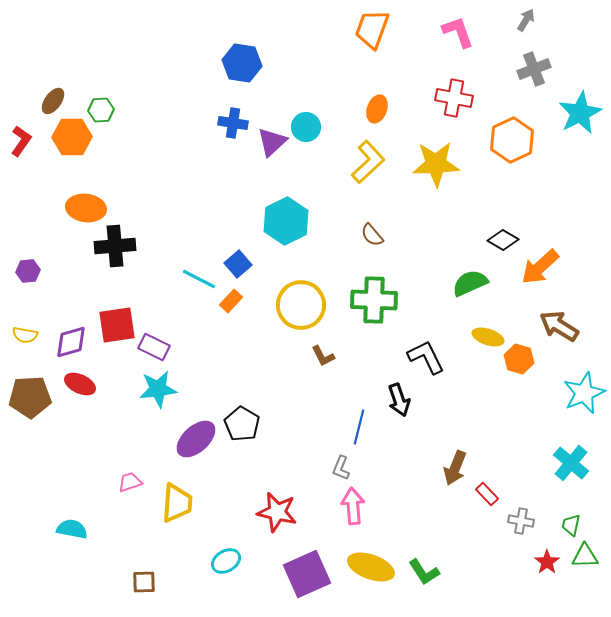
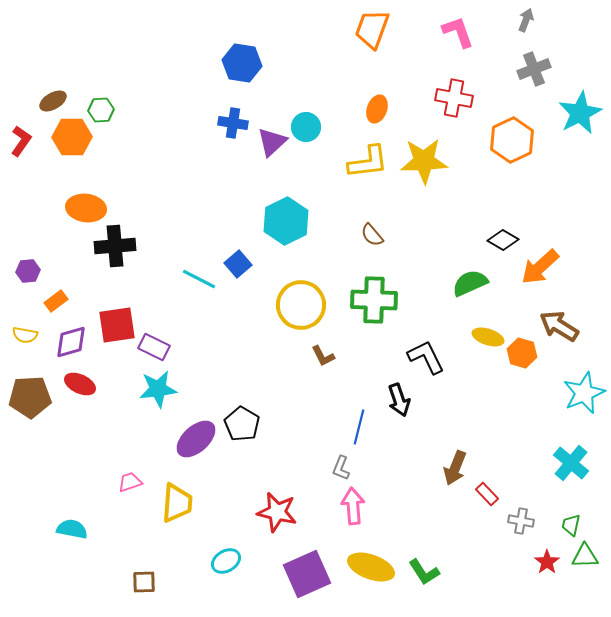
gray arrow at (526, 20): rotated 10 degrees counterclockwise
brown ellipse at (53, 101): rotated 24 degrees clockwise
yellow L-shape at (368, 162): rotated 36 degrees clockwise
yellow star at (436, 164): moved 12 px left, 3 px up
orange rectangle at (231, 301): moved 175 px left; rotated 10 degrees clockwise
orange hexagon at (519, 359): moved 3 px right, 6 px up
